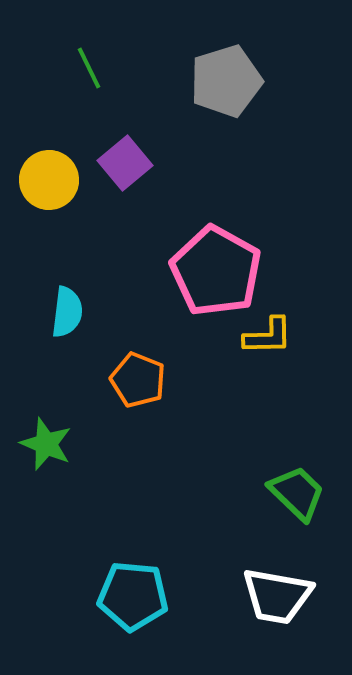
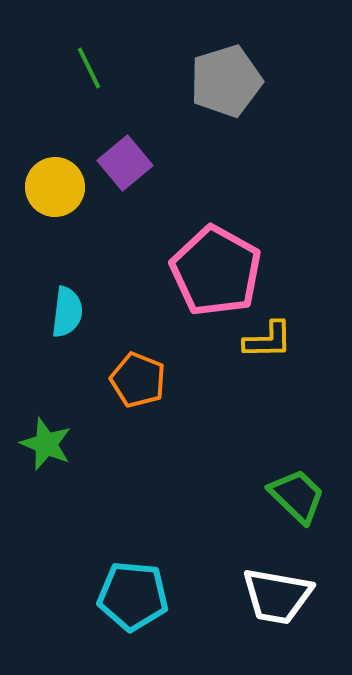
yellow circle: moved 6 px right, 7 px down
yellow L-shape: moved 4 px down
green trapezoid: moved 3 px down
